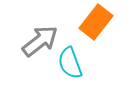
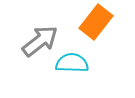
cyan semicircle: moved 2 px right; rotated 112 degrees clockwise
